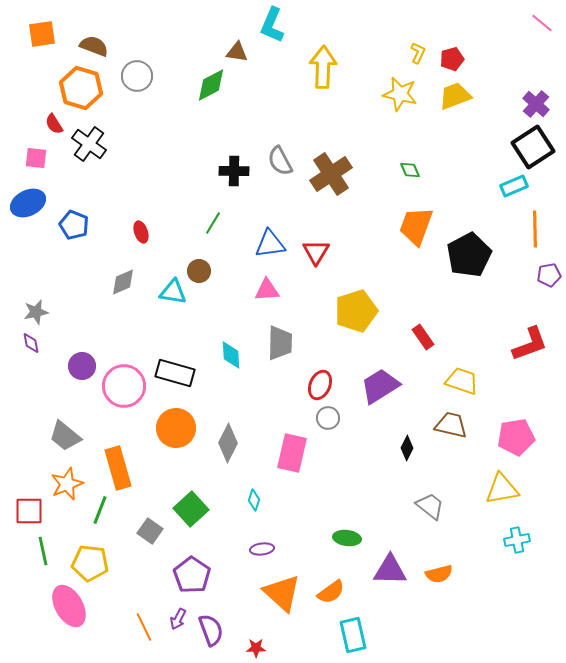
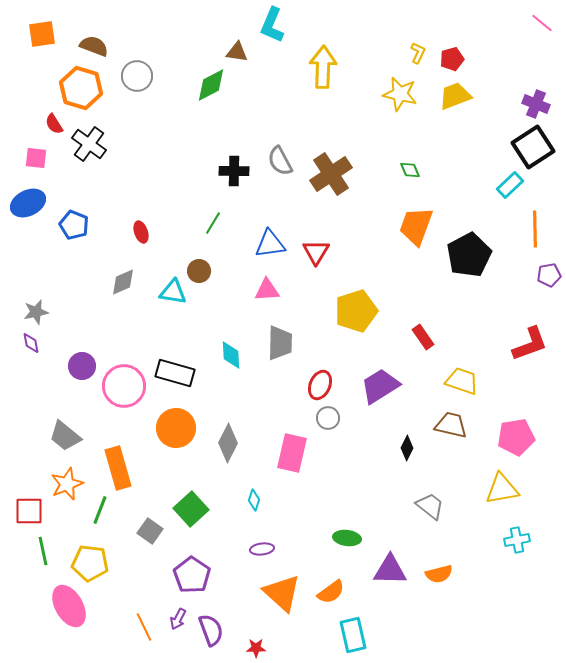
purple cross at (536, 104): rotated 20 degrees counterclockwise
cyan rectangle at (514, 186): moved 4 px left, 1 px up; rotated 20 degrees counterclockwise
